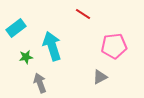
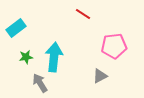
cyan arrow: moved 2 px right, 11 px down; rotated 24 degrees clockwise
gray triangle: moved 1 px up
gray arrow: rotated 12 degrees counterclockwise
